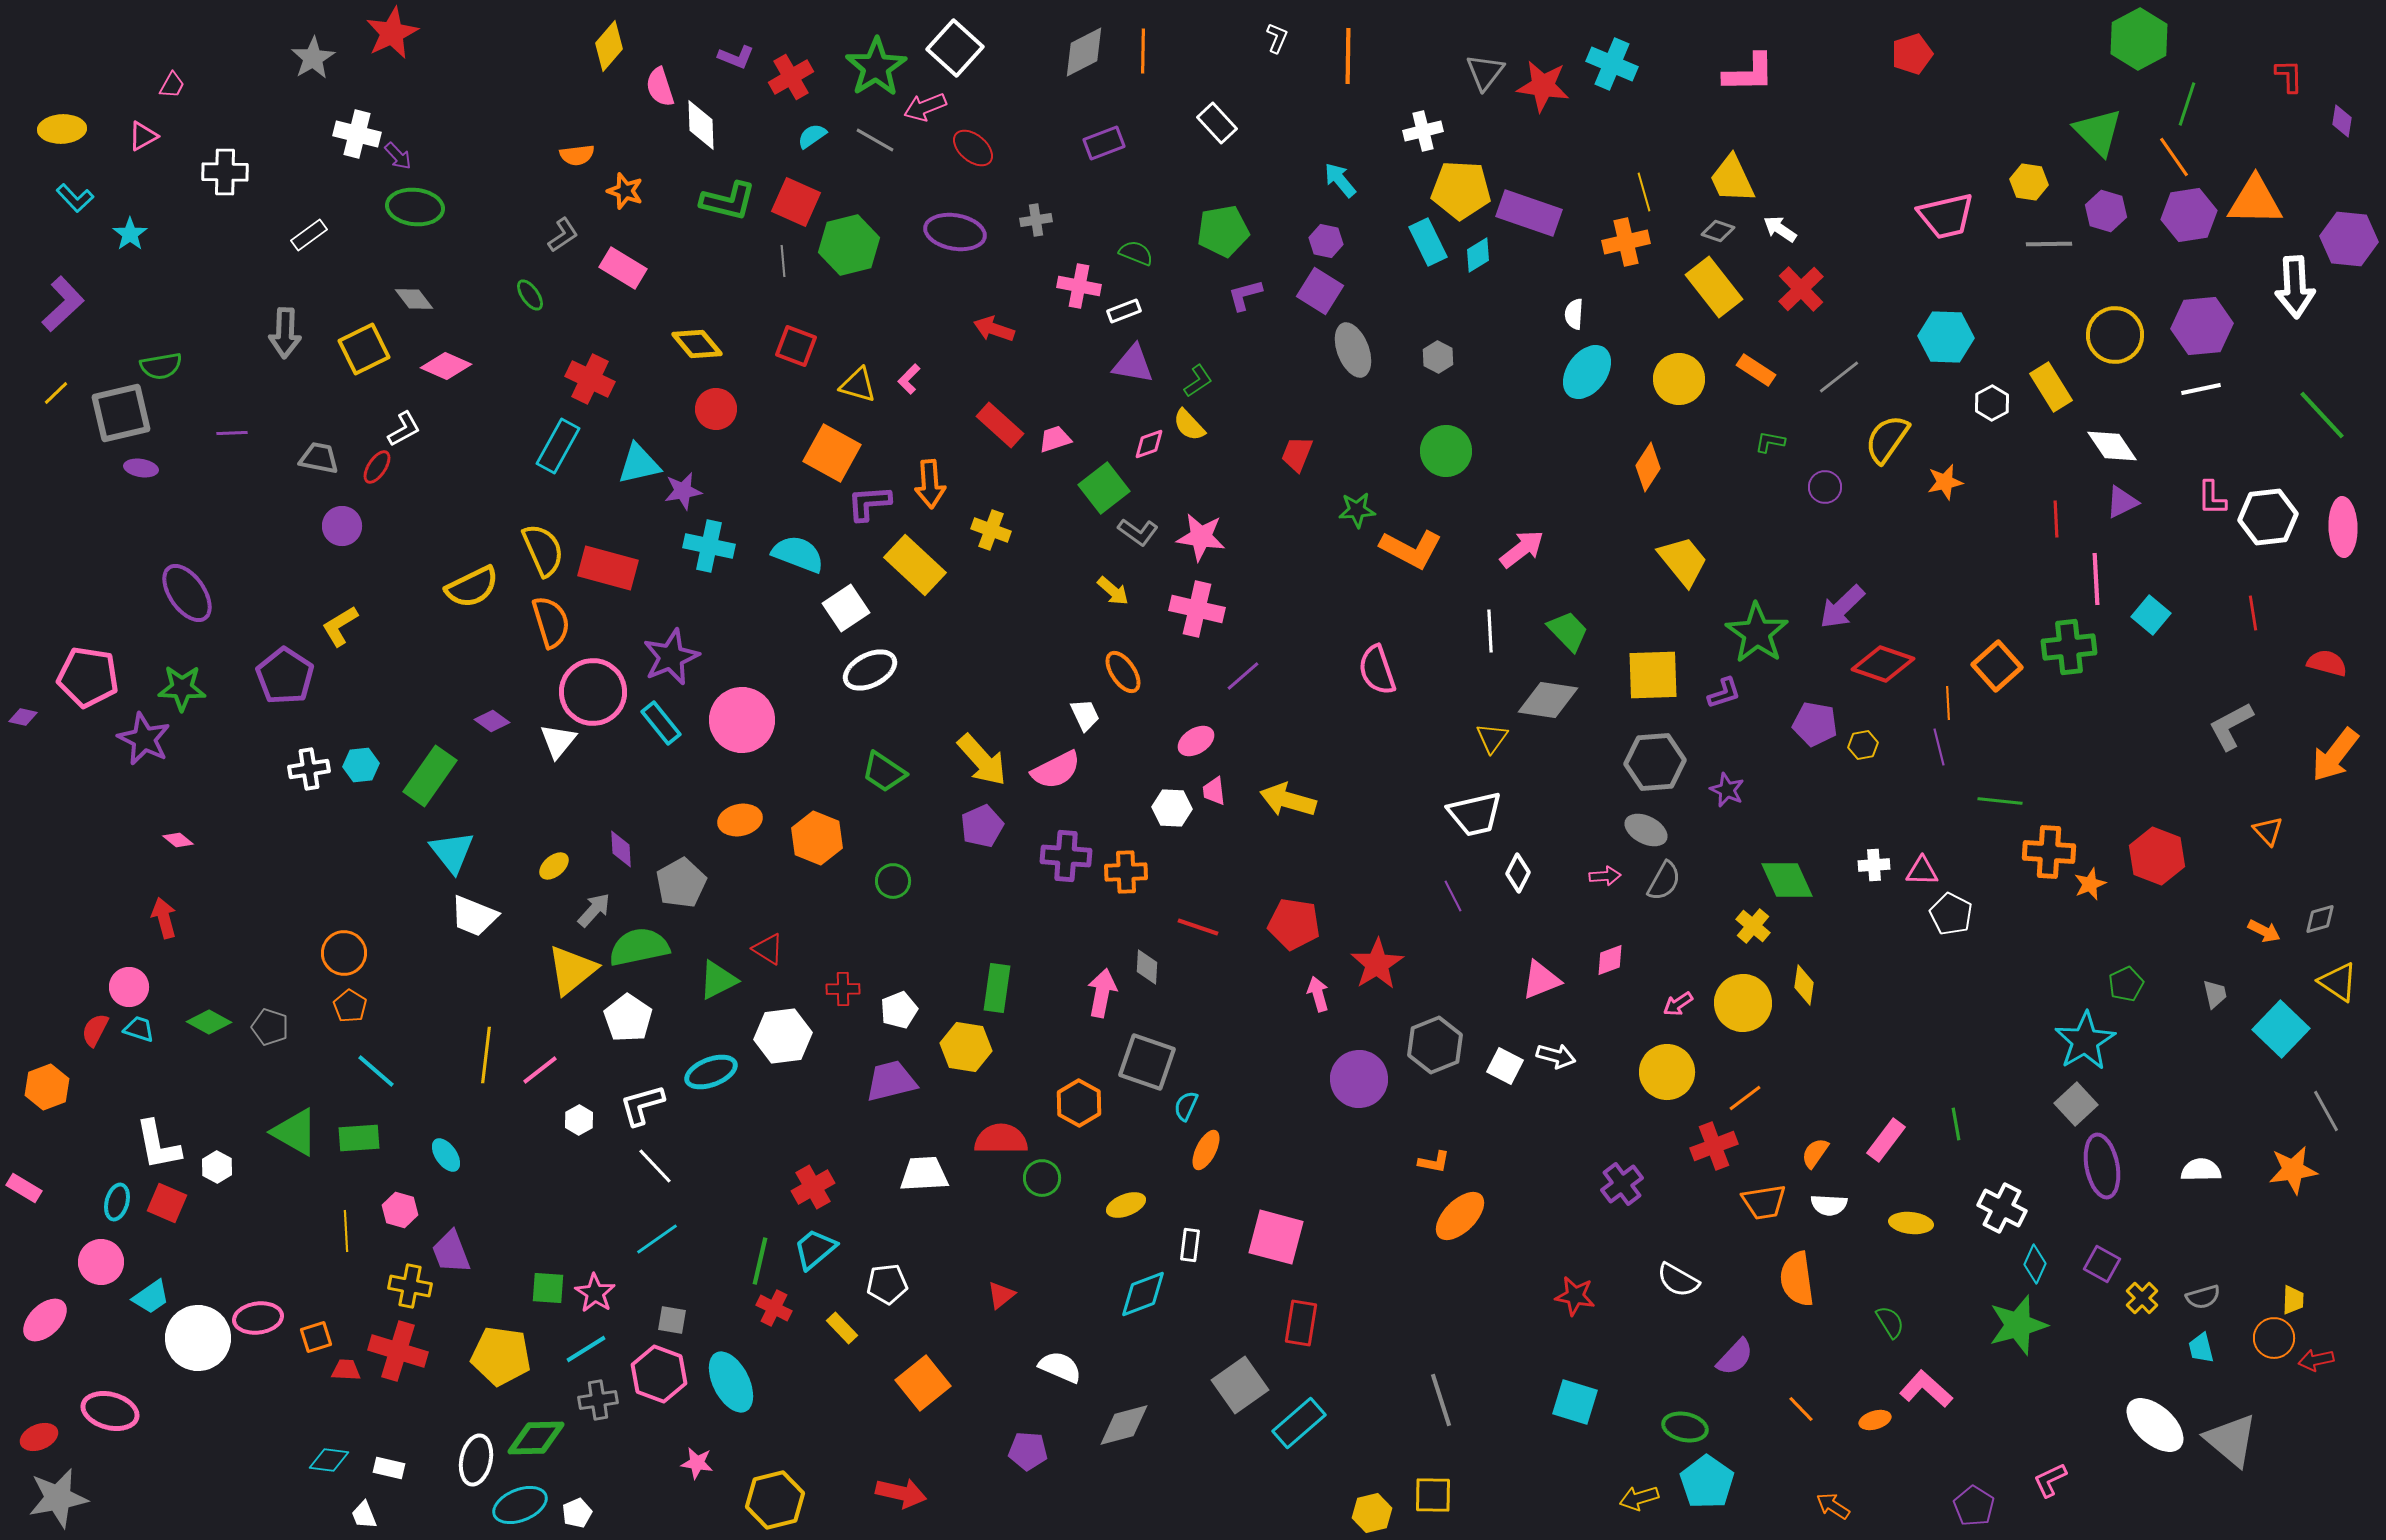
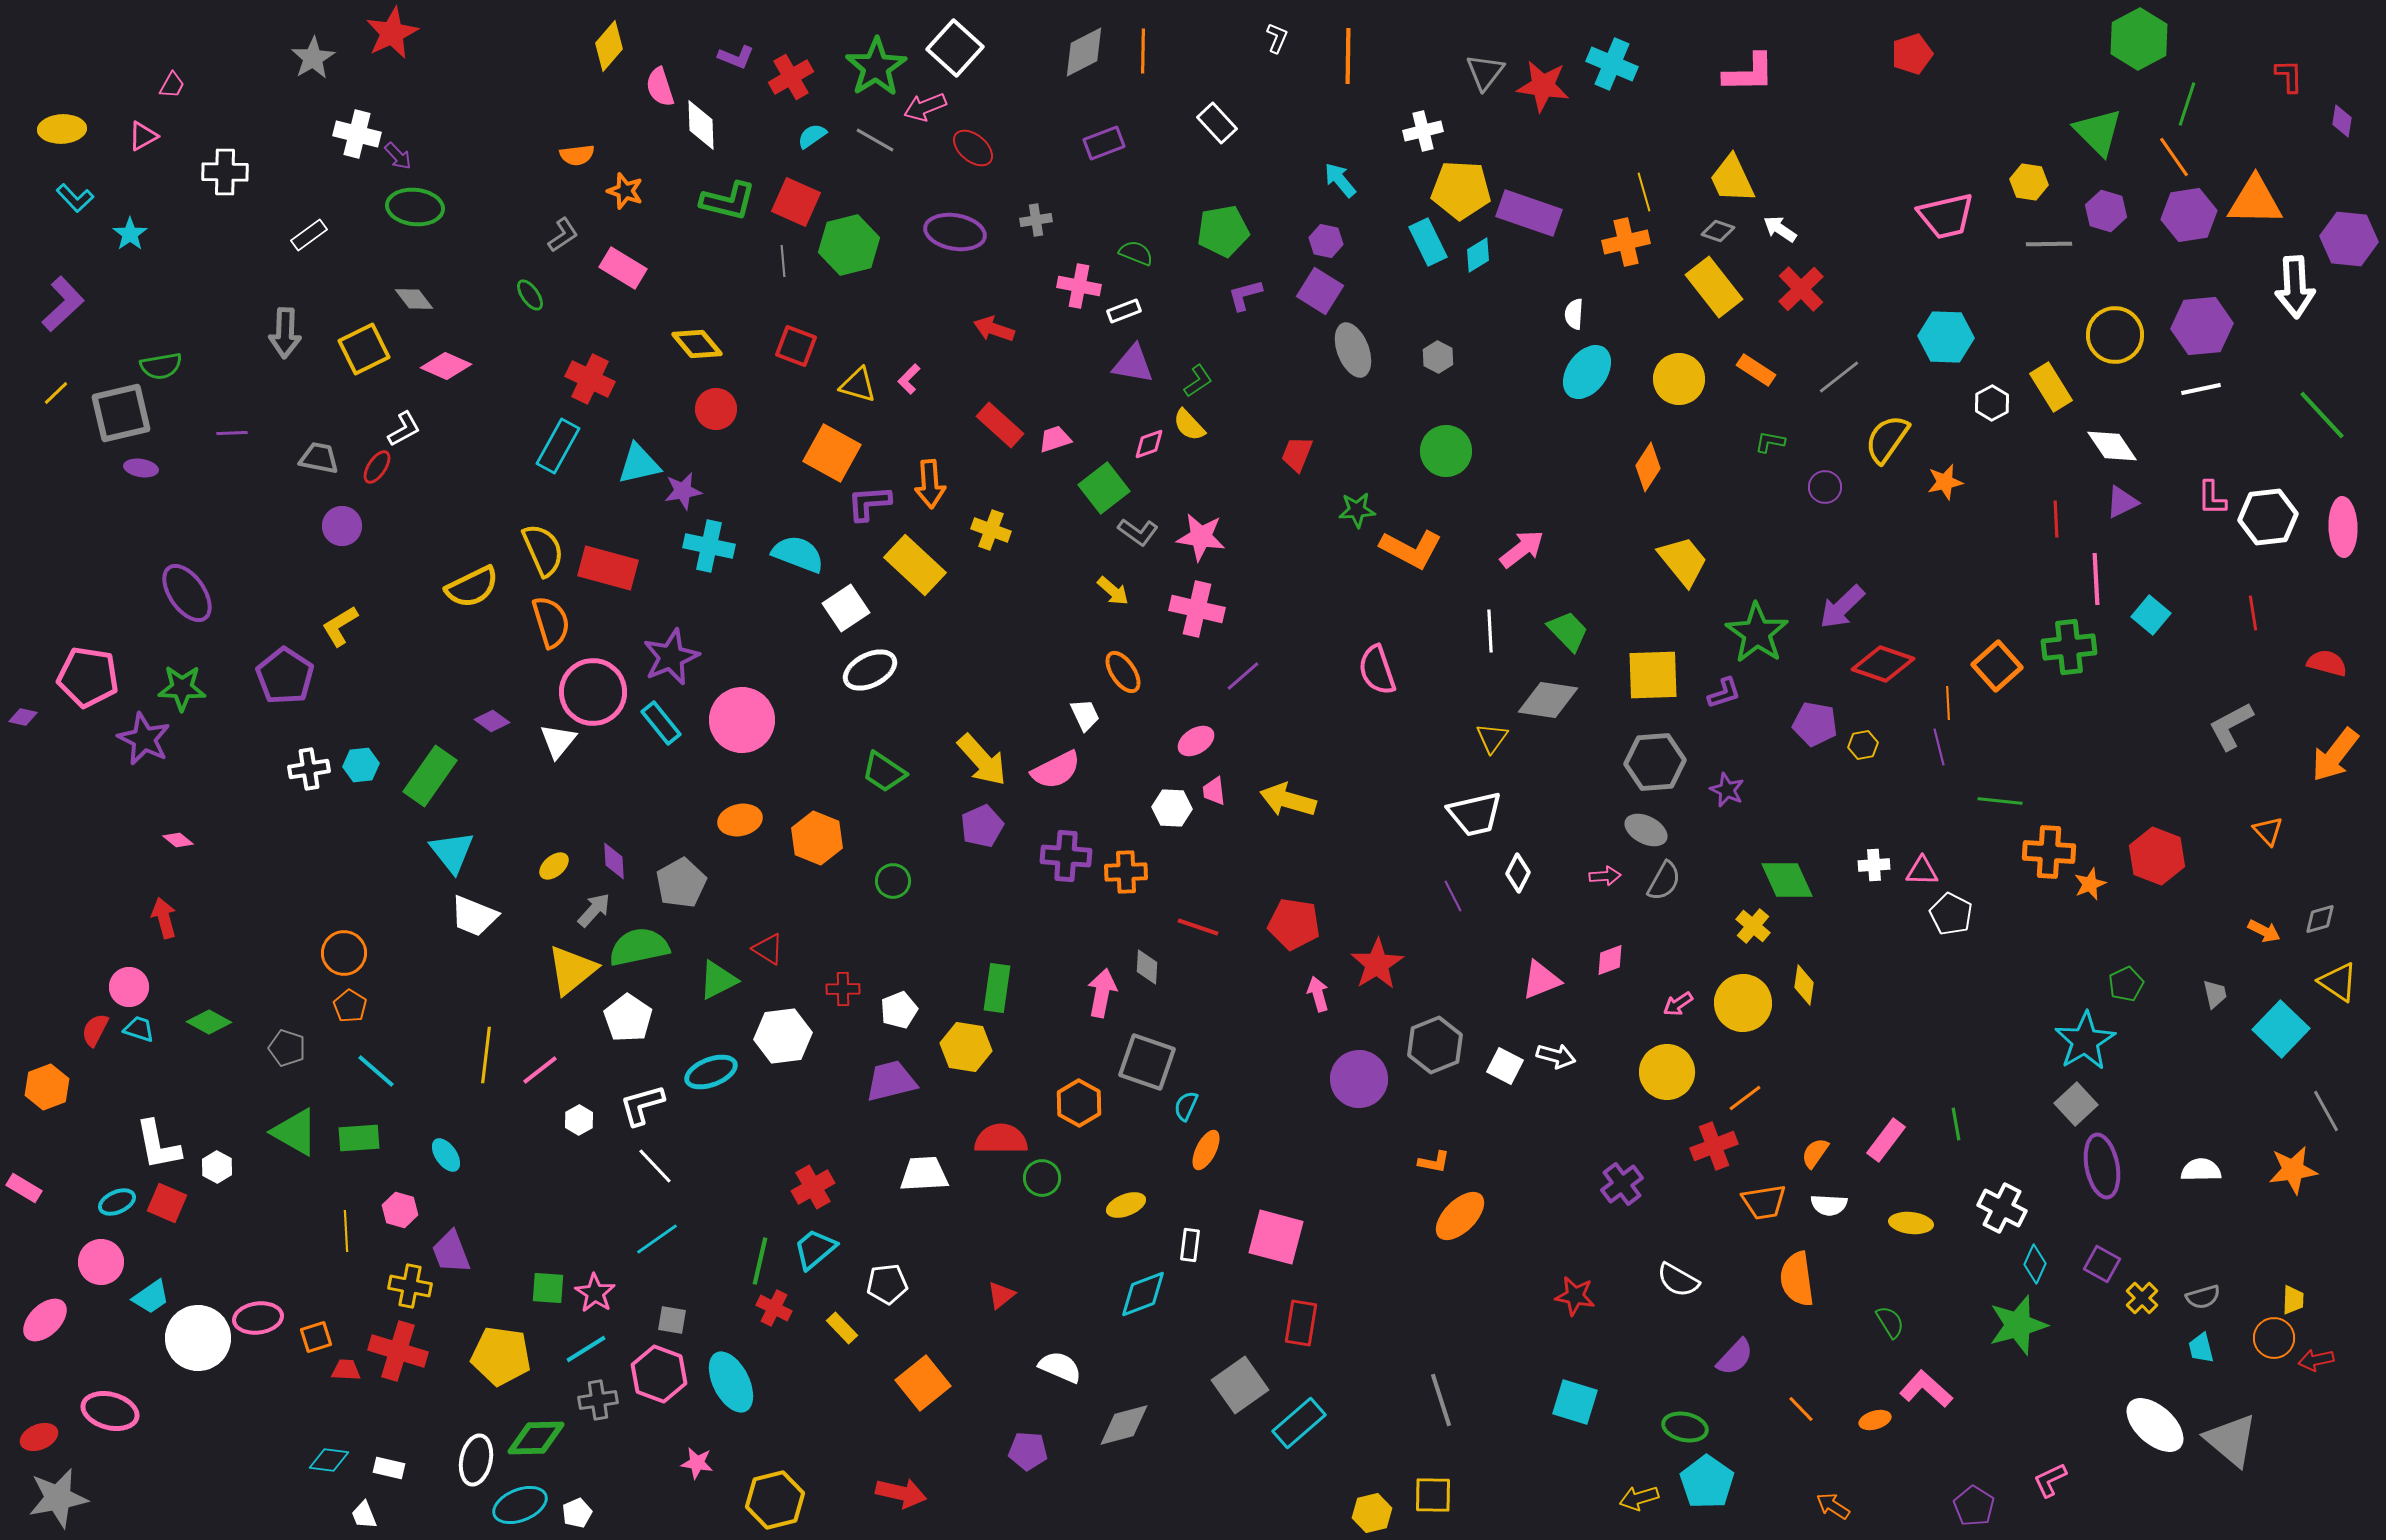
purple diamond at (621, 849): moved 7 px left, 12 px down
gray pentagon at (270, 1027): moved 17 px right, 21 px down
cyan ellipse at (117, 1202): rotated 51 degrees clockwise
